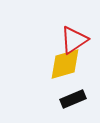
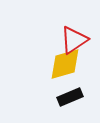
black rectangle: moved 3 px left, 2 px up
